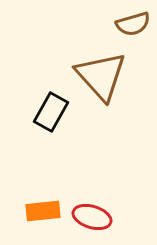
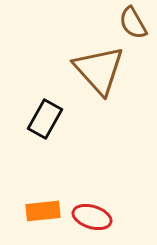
brown semicircle: moved 1 px up; rotated 76 degrees clockwise
brown triangle: moved 2 px left, 6 px up
black rectangle: moved 6 px left, 7 px down
